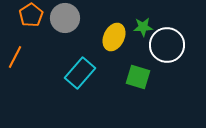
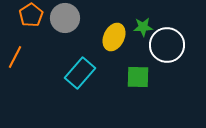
green square: rotated 15 degrees counterclockwise
